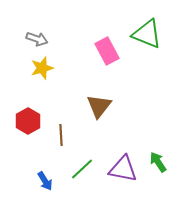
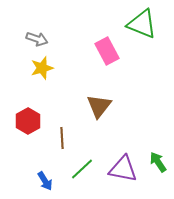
green triangle: moved 5 px left, 10 px up
brown line: moved 1 px right, 3 px down
